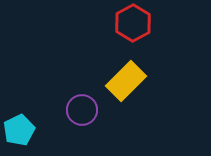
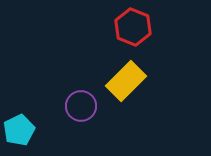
red hexagon: moved 4 px down; rotated 9 degrees counterclockwise
purple circle: moved 1 px left, 4 px up
